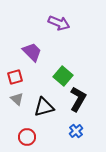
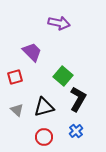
purple arrow: rotated 10 degrees counterclockwise
gray triangle: moved 11 px down
red circle: moved 17 px right
